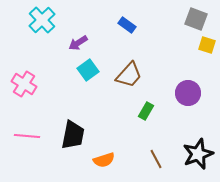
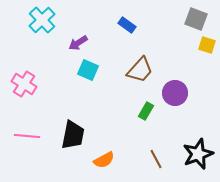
cyan square: rotated 30 degrees counterclockwise
brown trapezoid: moved 11 px right, 5 px up
purple circle: moved 13 px left
orange semicircle: rotated 10 degrees counterclockwise
